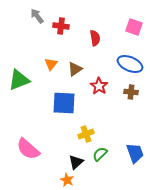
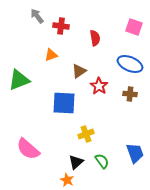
orange triangle: moved 9 px up; rotated 32 degrees clockwise
brown triangle: moved 4 px right, 2 px down
brown cross: moved 1 px left, 2 px down
green semicircle: moved 2 px right, 7 px down; rotated 98 degrees clockwise
